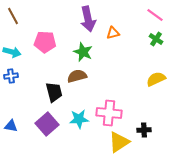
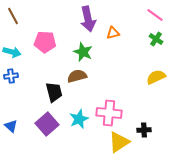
yellow semicircle: moved 2 px up
cyan star: rotated 18 degrees counterclockwise
blue triangle: rotated 32 degrees clockwise
